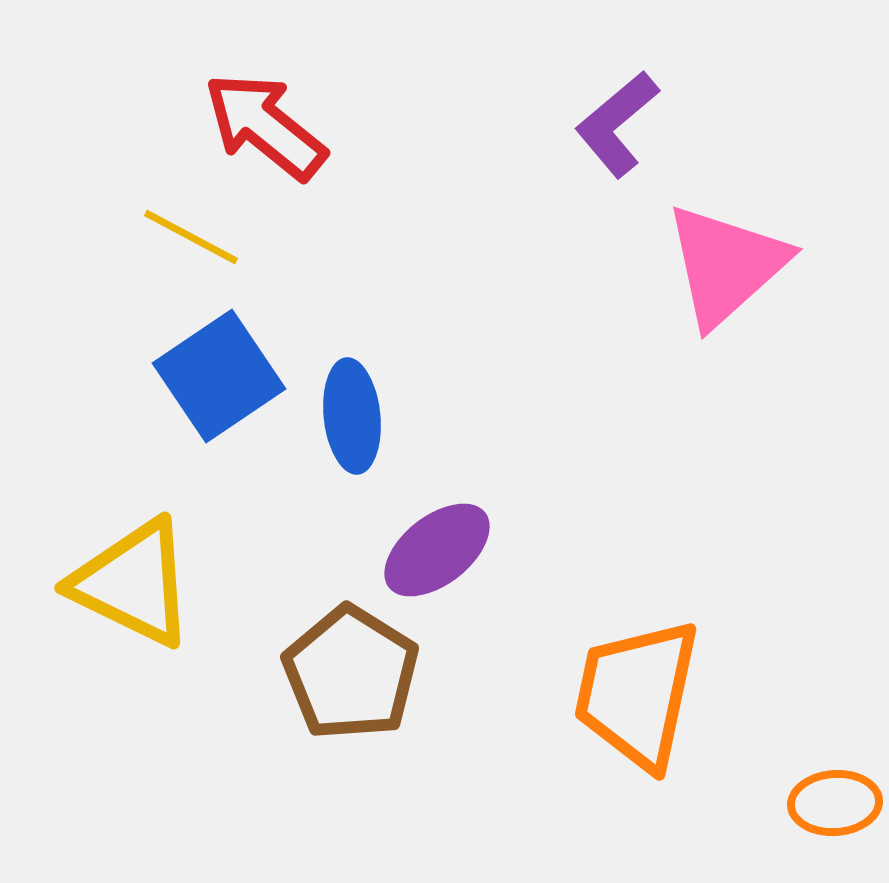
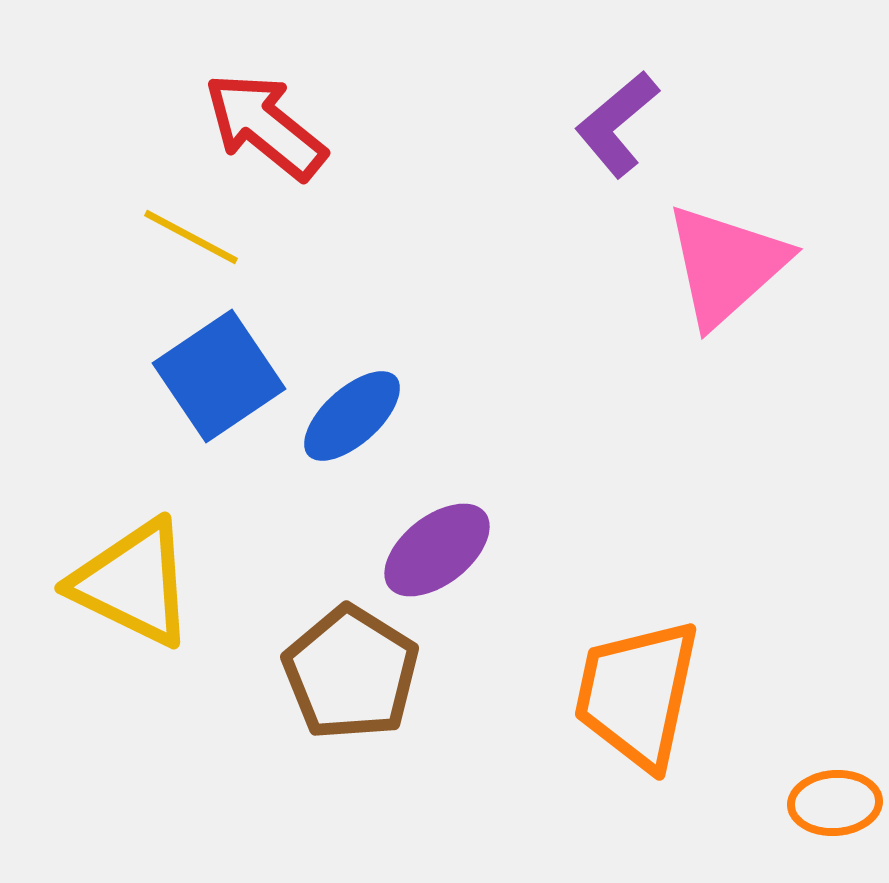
blue ellipse: rotated 54 degrees clockwise
